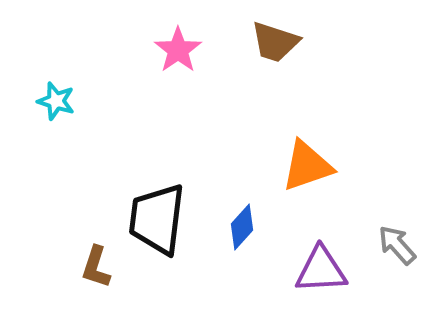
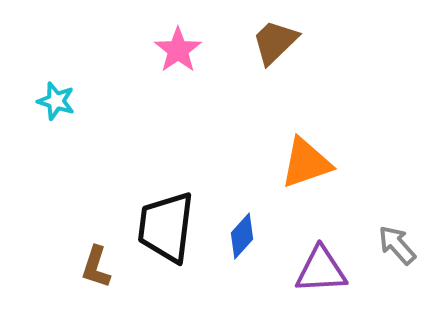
brown trapezoid: rotated 118 degrees clockwise
orange triangle: moved 1 px left, 3 px up
black trapezoid: moved 9 px right, 8 px down
blue diamond: moved 9 px down
